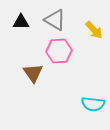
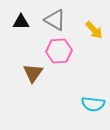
brown triangle: rotated 10 degrees clockwise
